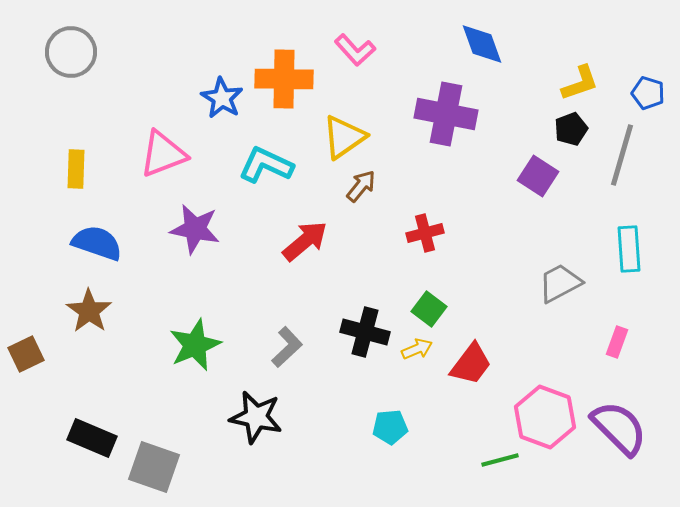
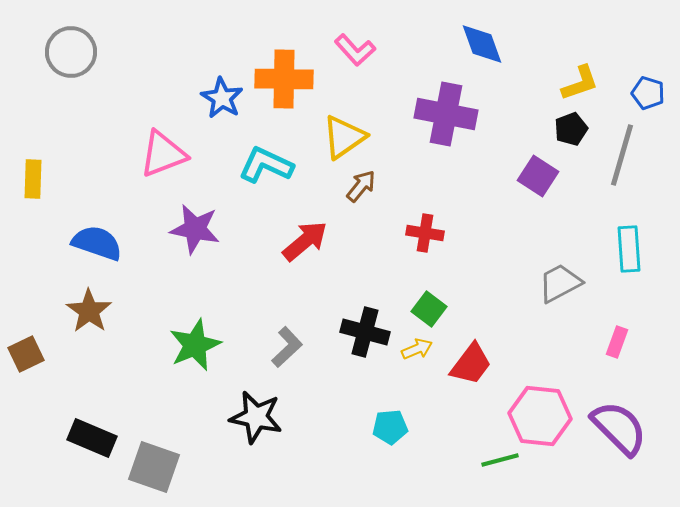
yellow rectangle: moved 43 px left, 10 px down
red cross: rotated 24 degrees clockwise
pink hexagon: moved 5 px left, 1 px up; rotated 14 degrees counterclockwise
